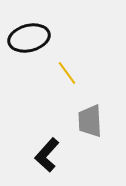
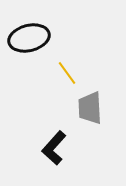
gray trapezoid: moved 13 px up
black L-shape: moved 7 px right, 7 px up
